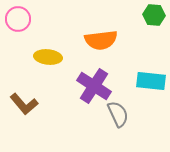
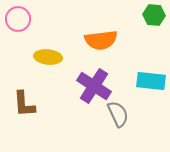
brown L-shape: rotated 36 degrees clockwise
